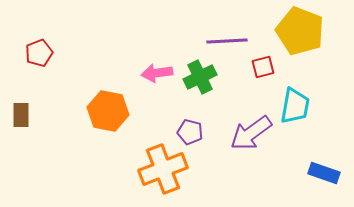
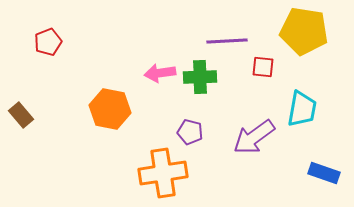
yellow pentagon: moved 4 px right; rotated 12 degrees counterclockwise
red pentagon: moved 9 px right, 11 px up
red square: rotated 20 degrees clockwise
pink arrow: moved 3 px right
green cross: rotated 24 degrees clockwise
cyan trapezoid: moved 7 px right, 3 px down
orange hexagon: moved 2 px right, 2 px up
brown rectangle: rotated 40 degrees counterclockwise
purple arrow: moved 3 px right, 4 px down
orange cross: moved 4 px down; rotated 12 degrees clockwise
